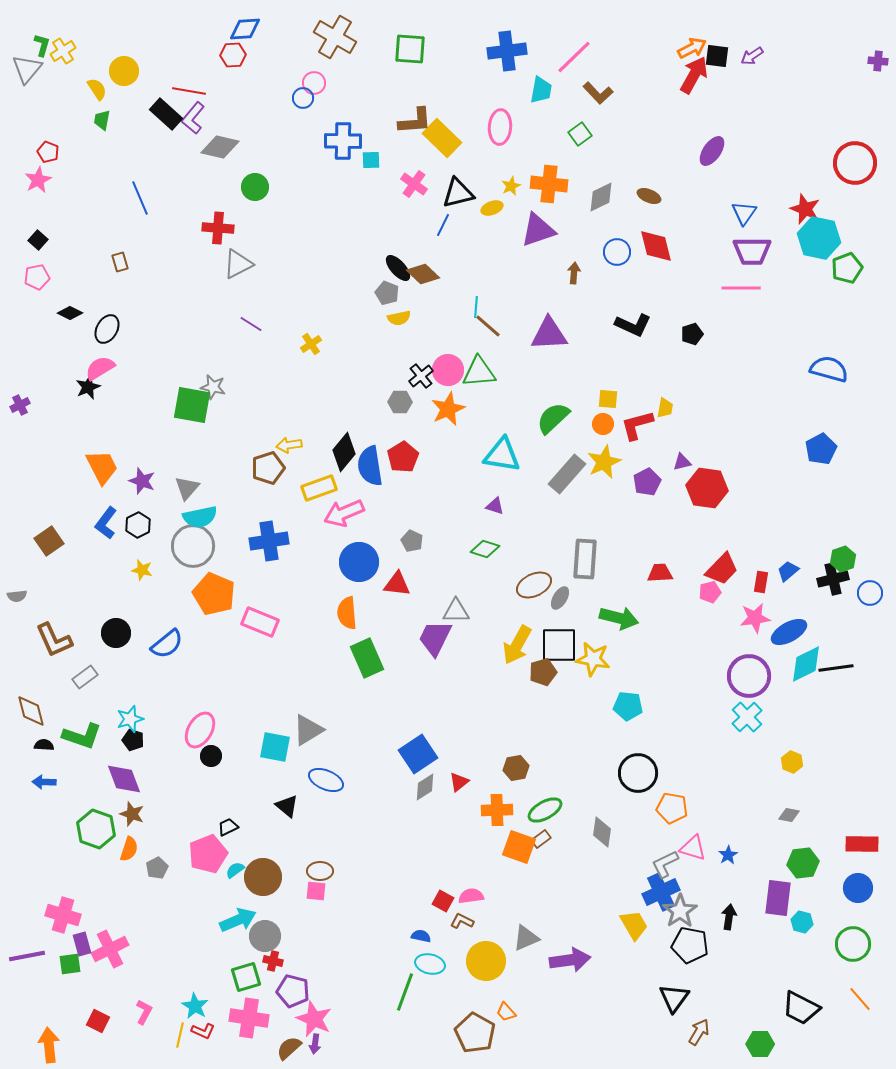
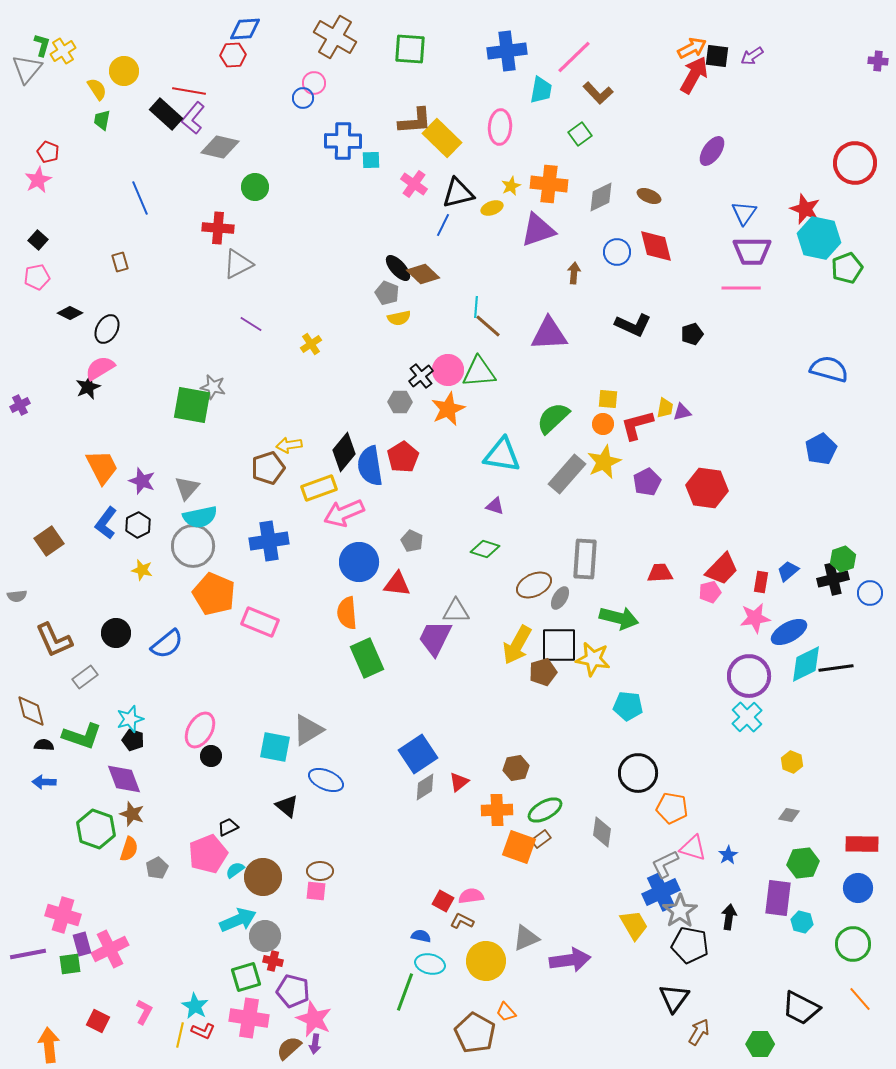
purple triangle at (682, 462): moved 50 px up
purple line at (27, 956): moved 1 px right, 2 px up
